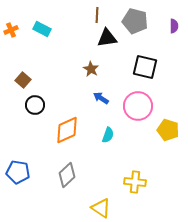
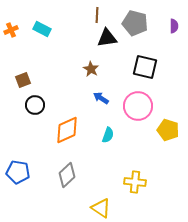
gray pentagon: moved 2 px down
brown square: rotated 28 degrees clockwise
